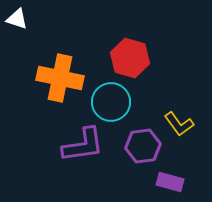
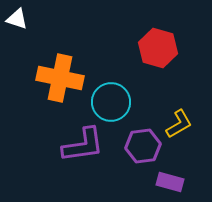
red hexagon: moved 28 px right, 10 px up
yellow L-shape: rotated 84 degrees counterclockwise
